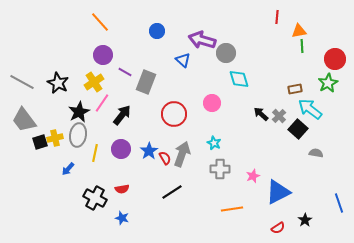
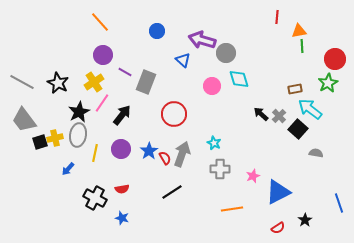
pink circle at (212, 103): moved 17 px up
